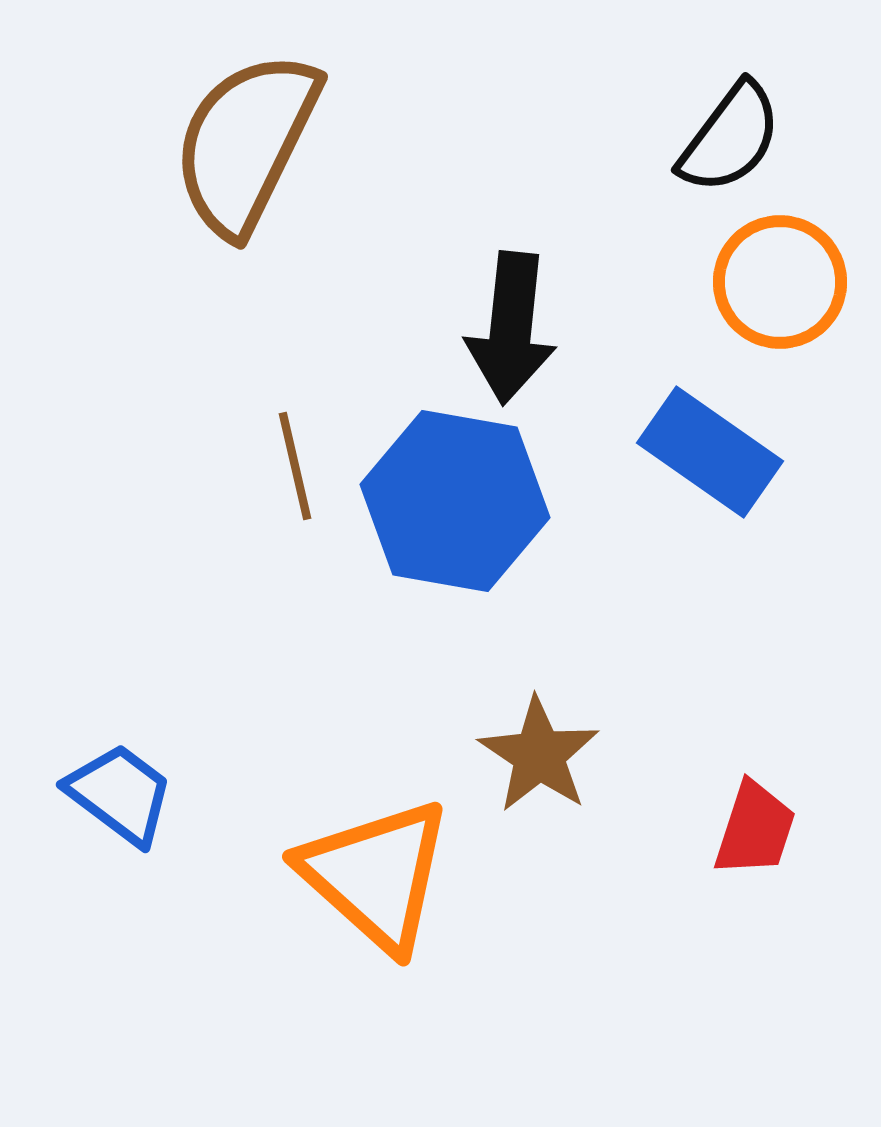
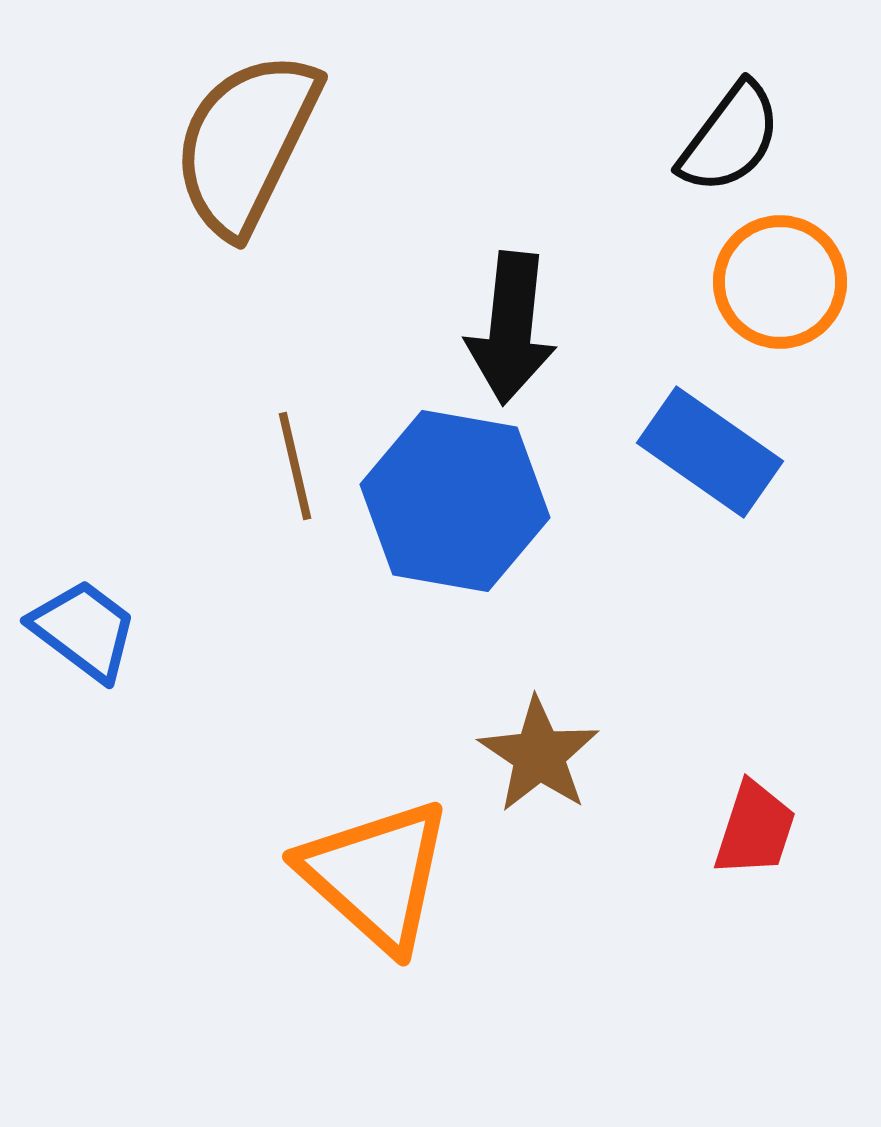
blue trapezoid: moved 36 px left, 164 px up
